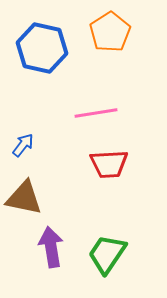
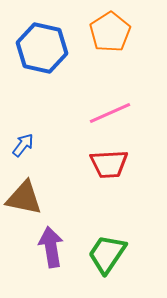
pink line: moved 14 px right; rotated 15 degrees counterclockwise
